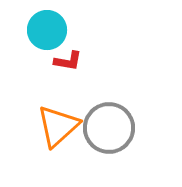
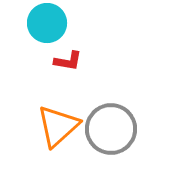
cyan circle: moved 7 px up
gray circle: moved 2 px right, 1 px down
